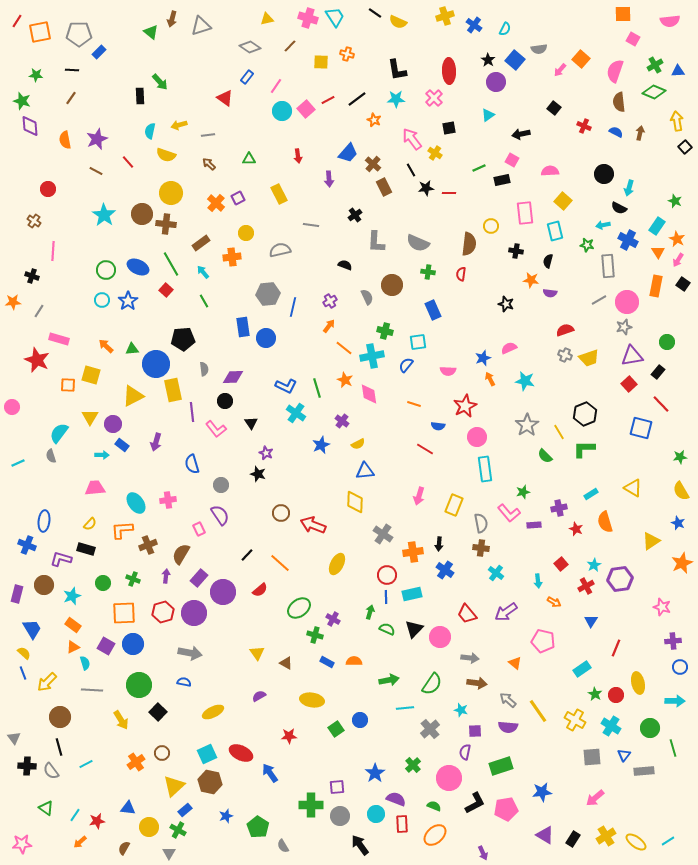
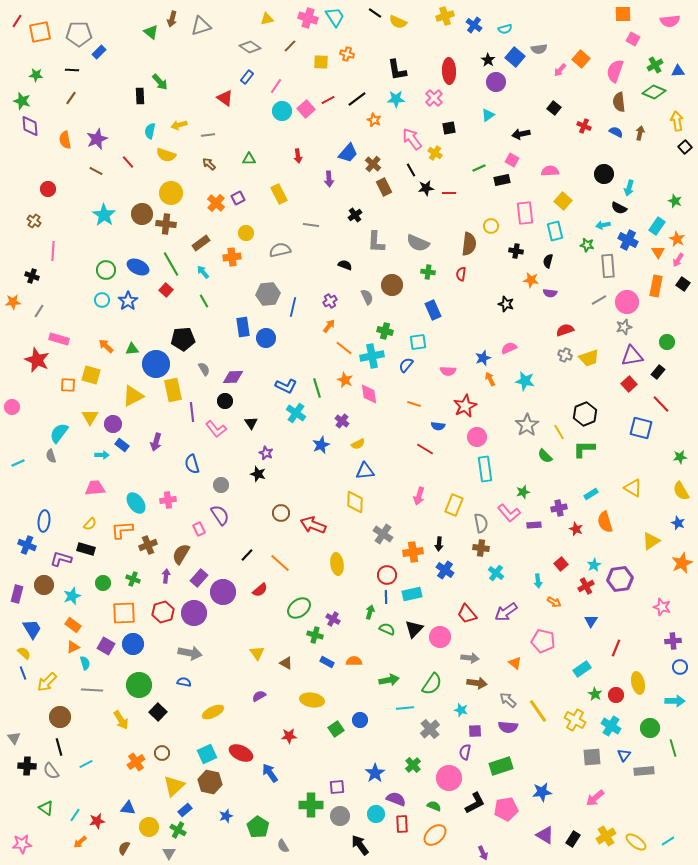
cyan semicircle at (505, 29): rotated 48 degrees clockwise
blue square at (515, 60): moved 3 px up
gray semicircle at (204, 369): rotated 24 degrees counterclockwise
yellow ellipse at (337, 564): rotated 35 degrees counterclockwise
